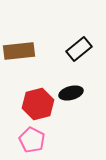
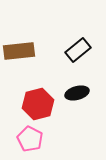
black rectangle: moved 1 px left, 1 px down
black ellipse: moved 6 px right
pink pentagon: moved 2 px left, 1 px up
